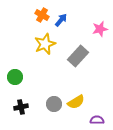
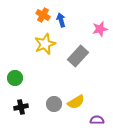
orange cross: moved 1 px right
blue arrow: rotated 56 degrees counterclockwise
green circle: moved 1 px down
